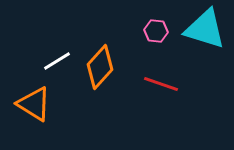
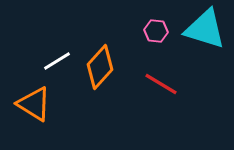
red line: rotated 12 degrees clockwise
